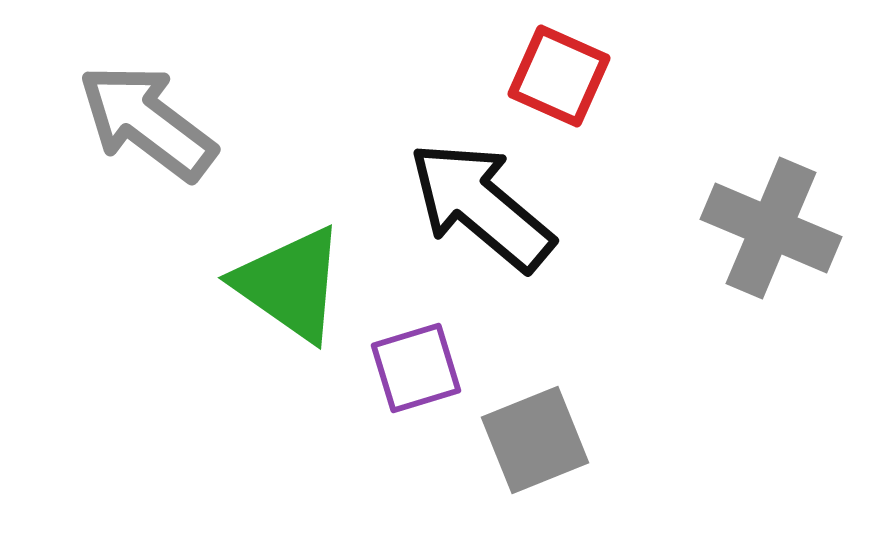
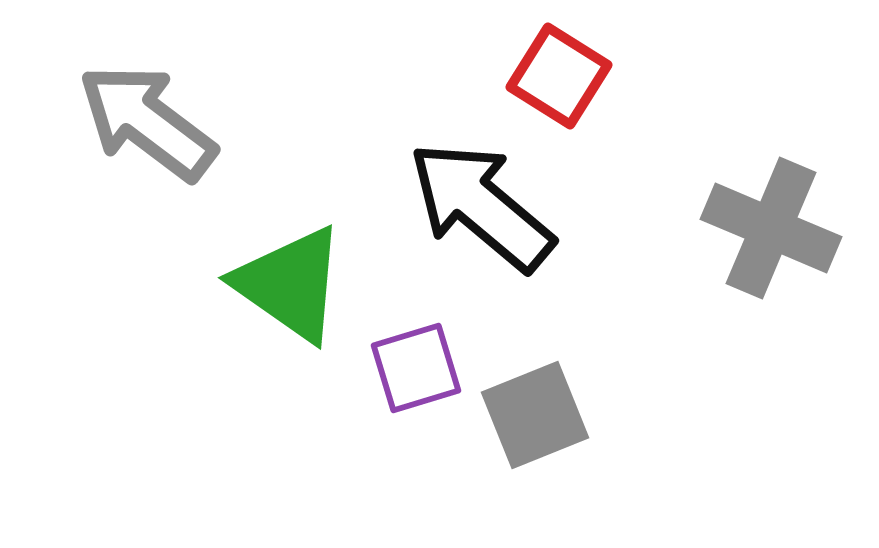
red square: rotated 8 degrees clockwise
gray square: moved 25 px up
